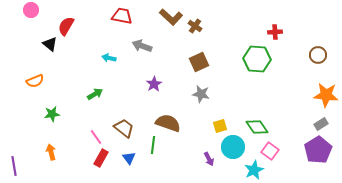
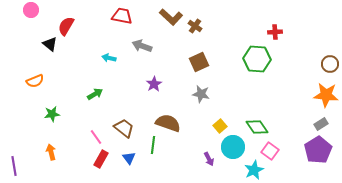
brown circle: moved 12 px right, 9 px down
yellow square: rotated 24 degrees counterclockwise
red rectangle: moved 1 px down
